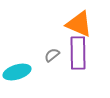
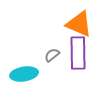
cyan ellipse: moved 7 px right, 2 px down; rotated 8 degrees clockwise
